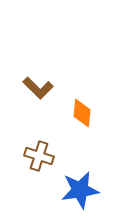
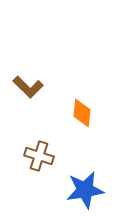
brown L-shape: moved 10 px left, 1 px up
blue star: moved 5 px right
